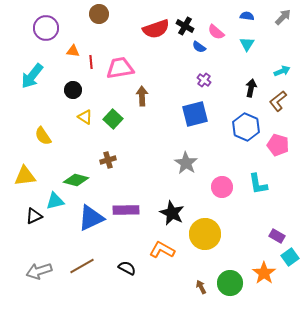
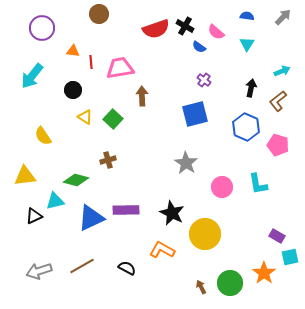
purple circle at (46, 28): moved 4 px left
cyan square at (290, 257): rotated 24 degrees clockwise
